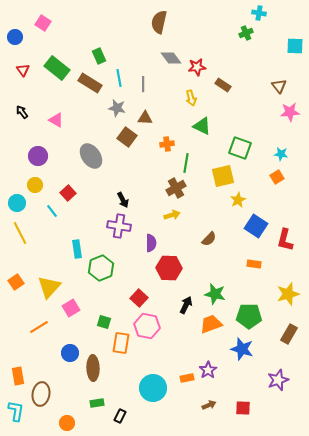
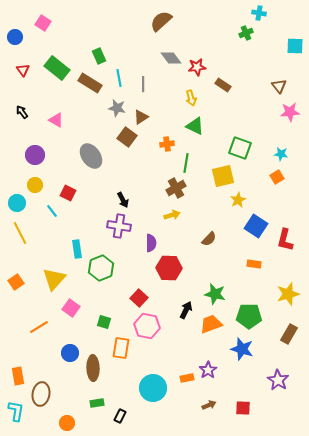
brown semicircle at (159, 22): moved 2 px right, 1 px up; rotated 35 degrees clockwise
brown triangle at (145, 118): moved 4 px left, 1 px up; rotated 35 degrees counterclockwise
green triangle at (202, 126): moved 7 px left
purple circle at (38, 156): moved 3 px left, 1 px up
red square at (68, 193): rotated 21 degrees counterclockwise
yellow triangle at (49, 287): moved 5 px right, 8 px up
black arrow at (186, 305): moved 5 px down
pink square at (71, 308): rotated 24 degrees counterclockwise
orange rectangle at (121, 343): moved 5 px down
purple star at (278, 380): rotated 20 degrees counterclockwise
